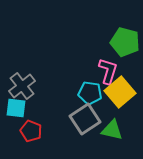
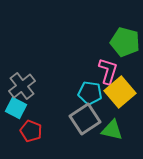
cyan square: rotated 20 degrees clockwise
